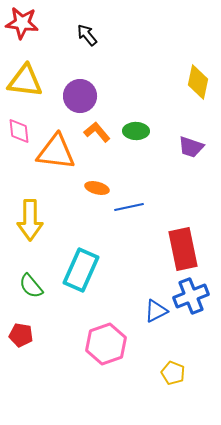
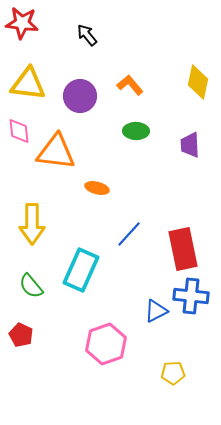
yellow triangle: moved 3 px right, 3 px down
orange L-shape: moved 33 px right, 47 px up
purple trapezoid: moved 1 px left, 2 px up; rotated 68 degrees clockwise
blue line: moved 27 px down; rotated 36 degrees counterclockwise
yellow arrow: moved 2 px right, 4 px down
blue cross: rotated 28 degrees clockwise
red pentagon: rotated 15 degrees clockwise
yellow pentagon: rotated 25 degrees counterclockwise
